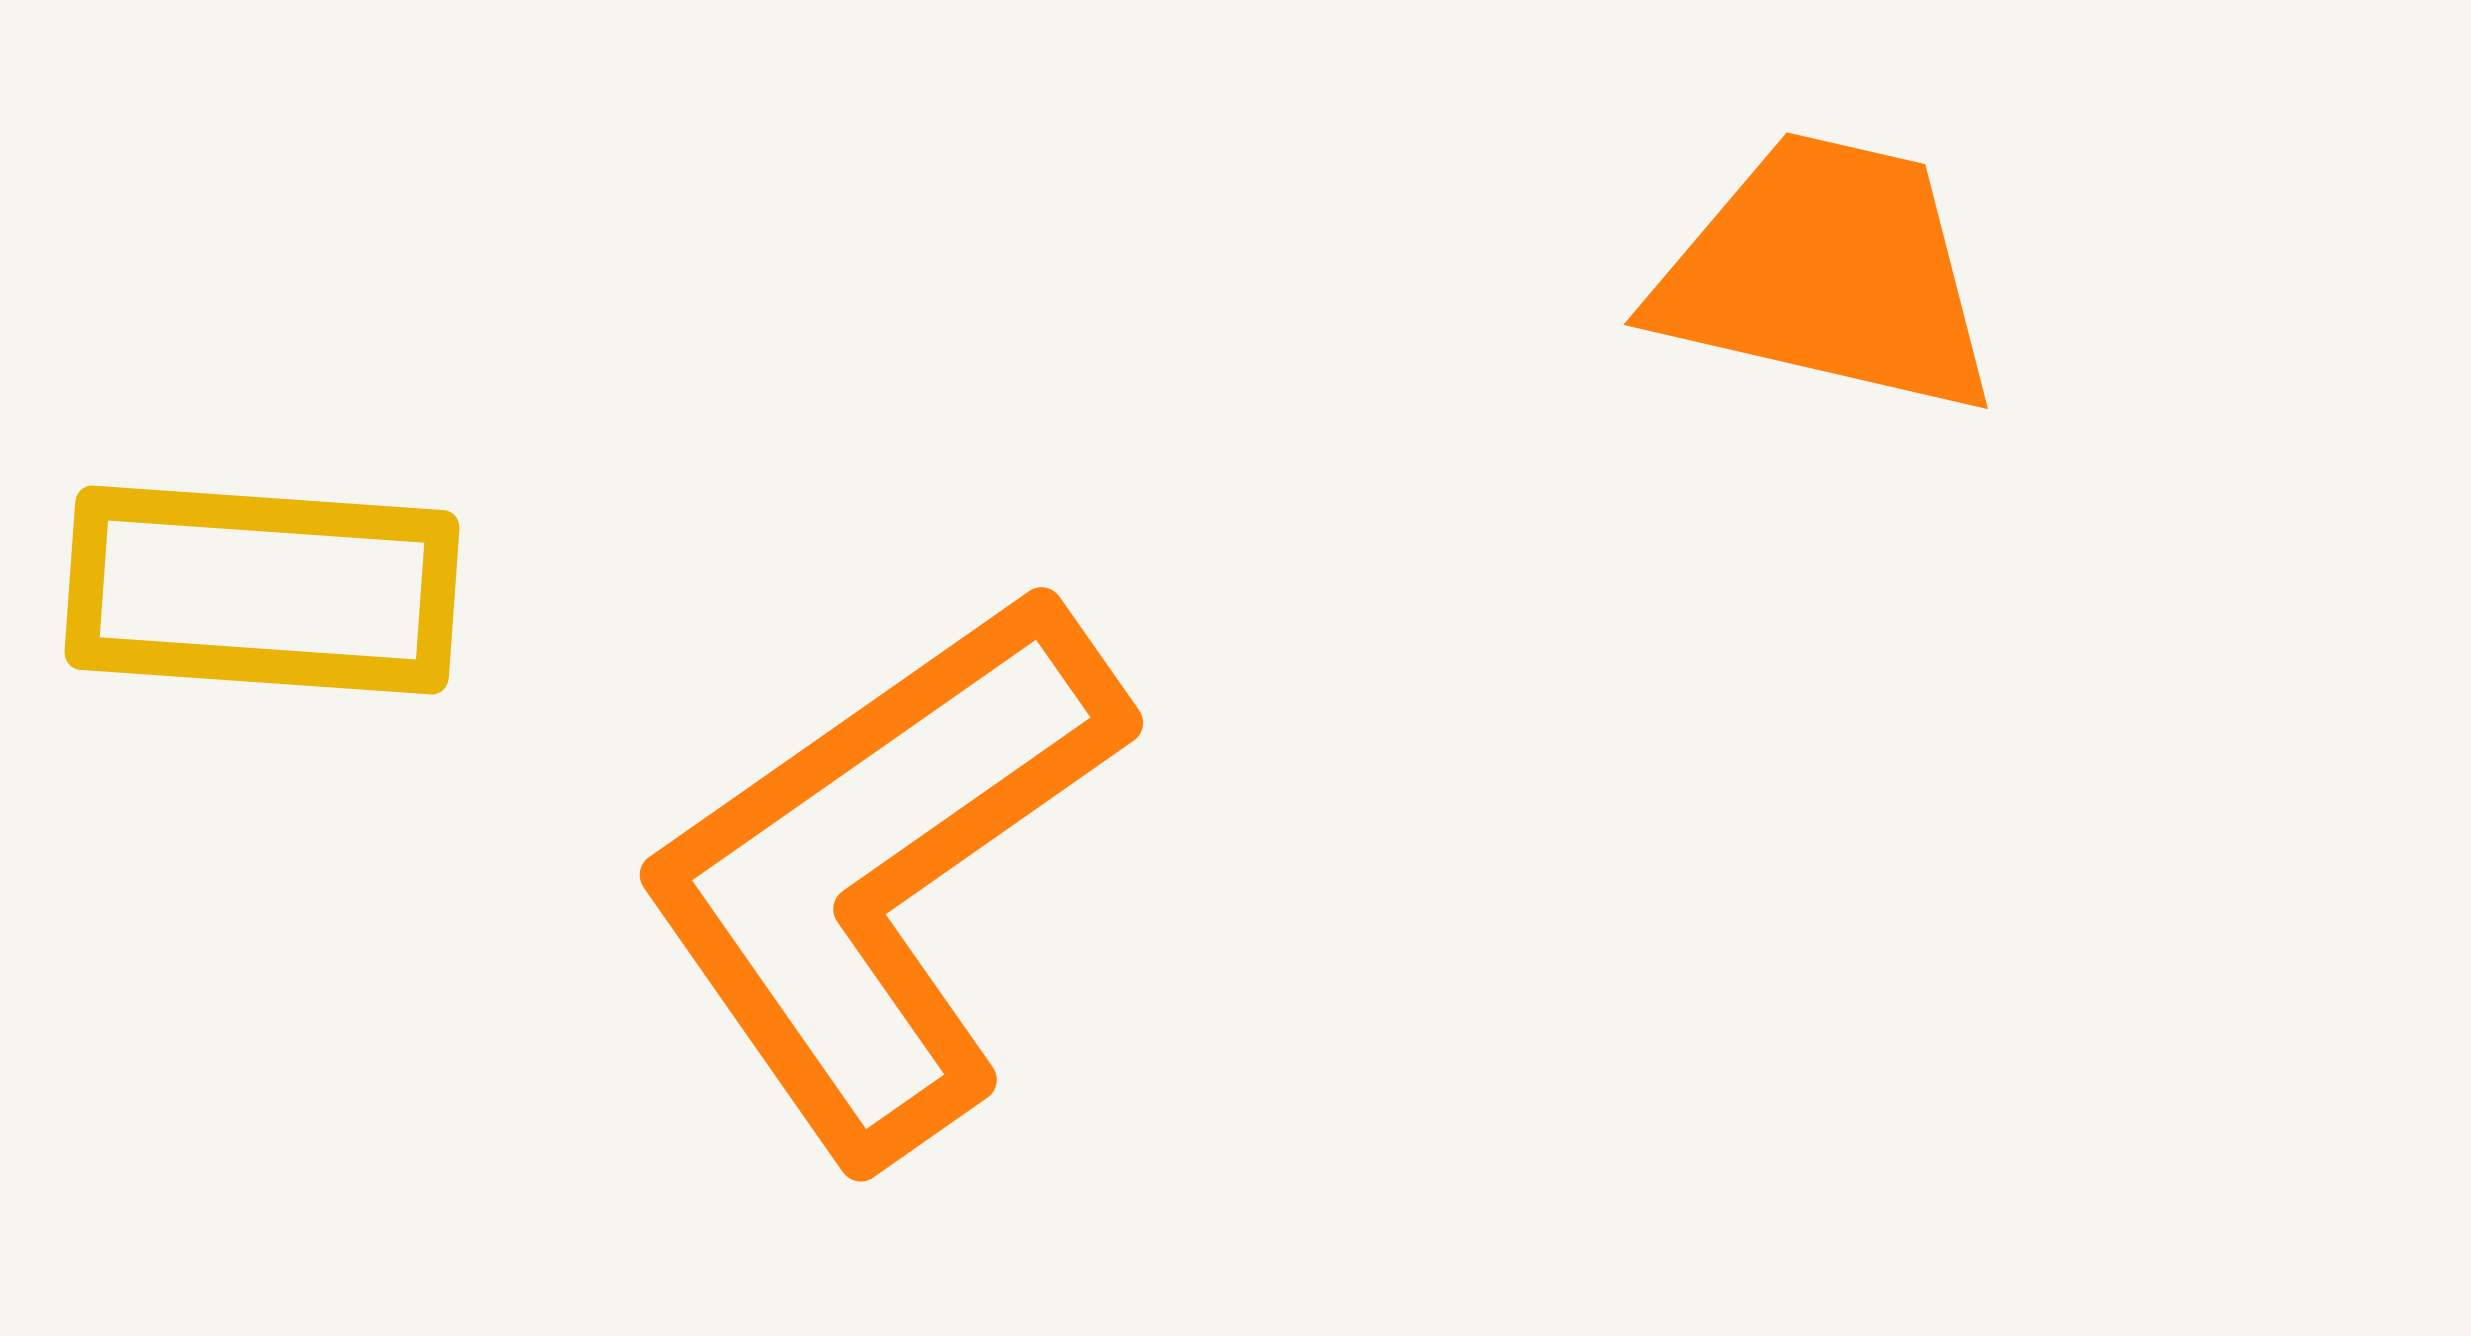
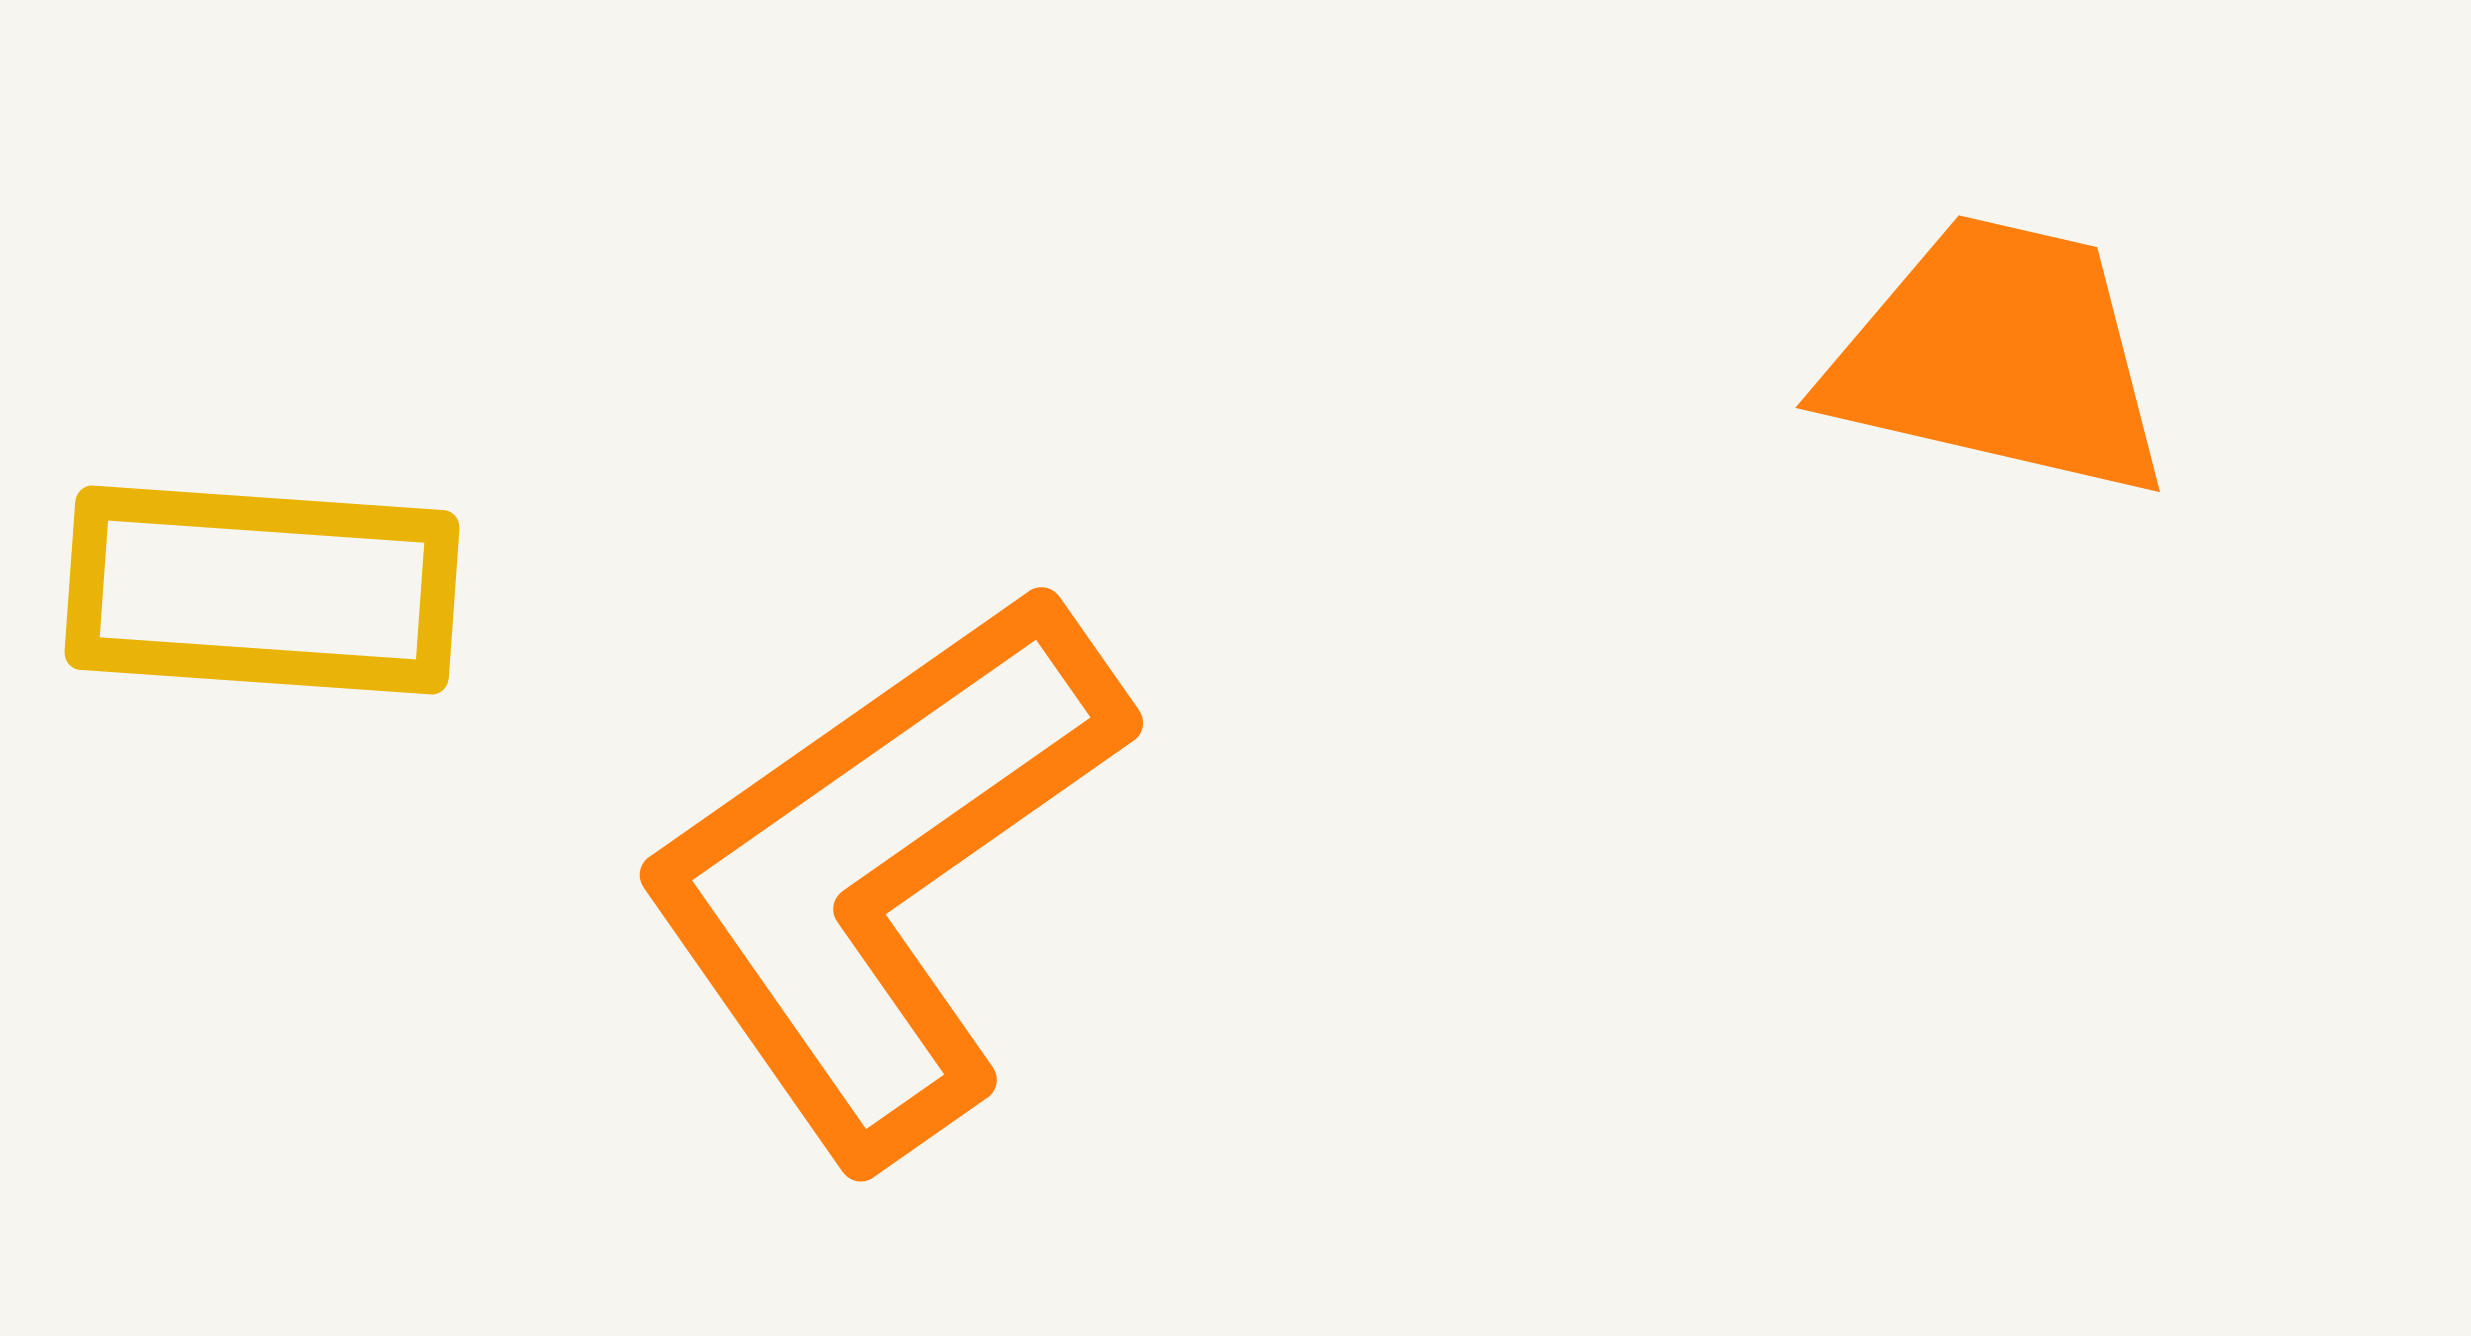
orange trapezoid: moved 172 px right, 83 px down
